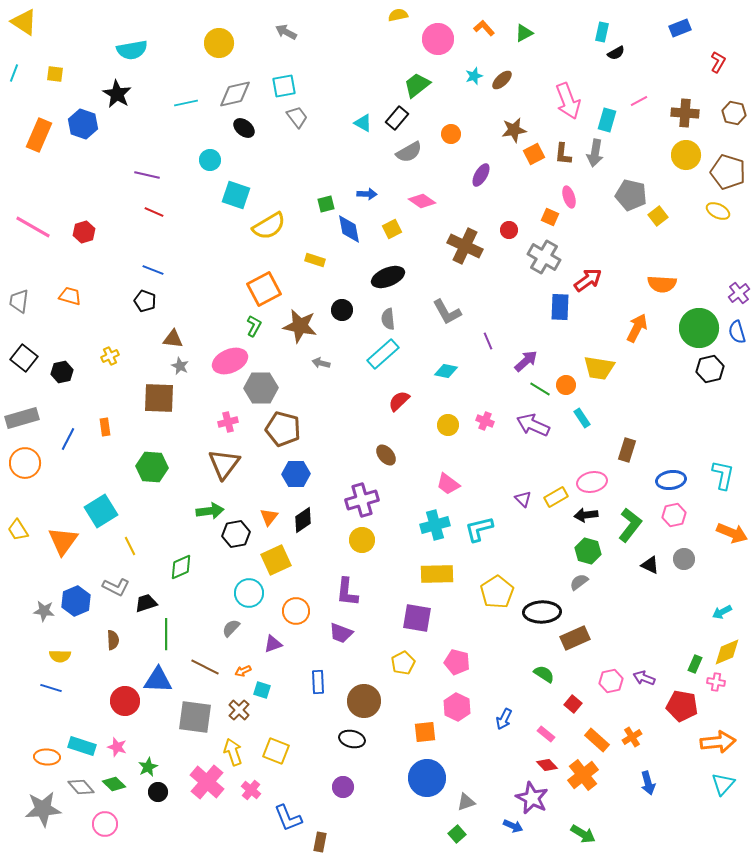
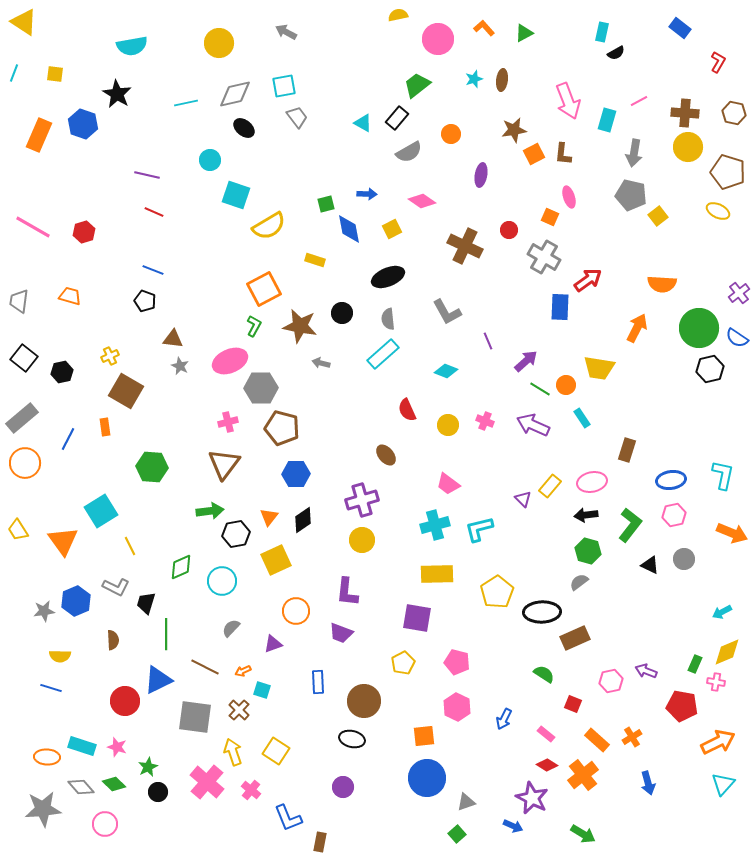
blue rectangle at (680, 28): rotated 60 degrees clockwise
cyan semicircle at (132, 50): moved 4 px up
cyan star at (474, 76): moved 3 px down
brown ellipse at (502, 80): rotated 40 degrees counterclockwise
gray arrow at (595, 153): moved 39 px right
yellow circle at (686, 155): moved 2 px right, 8 px up
purple ellipse at (481, 175): rotated 20 degrees counterclockwise
black circle at (342, 310): moved 3 px down
blue semicircle at (737, 332): moved 6 px down; rotated 40 degrees counterclockwise
cyan diamond at (446, 371): rotated 10 degrees clockwise
brown square at (159, 398): moved 33 px left, 7 px up; rotated 28 degrees clockwise
red semicircle at (399, 401): moved 8 px right, 9 px down; rotated 70 degrees counterclockwise
gray rectangle at (22, 418): rotated 24 degrees counterclockwise
brown pentagon at (283, 429): moved 1 px left, 1 px up
yellow rectangle at (556, 497): moved 6 px left, 11 px up; rotated 20 degrees counterclockwise
orange triangle at (63, 541): rotated 12 degrees counterclockwise
cyan circle at (249, 593): moved 27 px left, 12 px up
black trapezoid at (146, 603): rotated 55 degrees counterclockwise
gray star at (44, 611): rotated 15 degrees counterclockwise
purple arrow at (644, 678): moved 2 px right, 7 px up
blue triangle at (158, 680): rotated 28 degrees counterclockwise
red square at (573, 704): rotated 18 degrees counterclockwise
orange square at (425, 732): moved 1 px left, 4 px down
orange arrow at (718, 742): rotated 20 degrees counterclockwise
yellow square at (276, 751): rotated 12 degrees clockwise
red diamond at (547, 765): rotated 15 degrees counterclockwise
